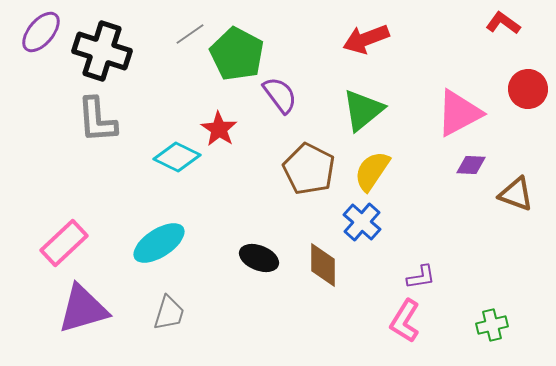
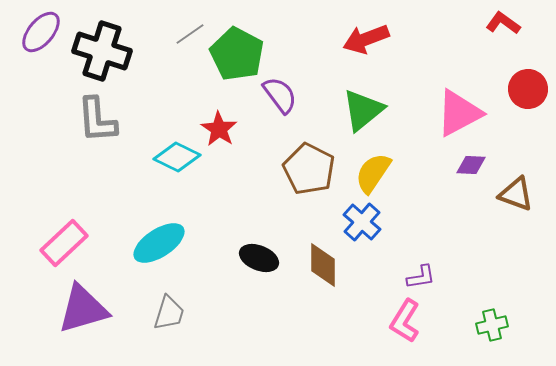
yellow semicircle: moved 1 px right, 2 px down
